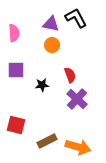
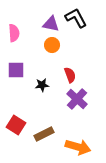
red square: rotated 18 degrees clockwise
brown rectangle: moved 3 px left, 7 px up
